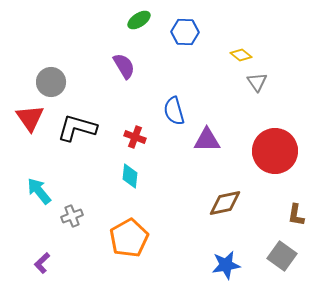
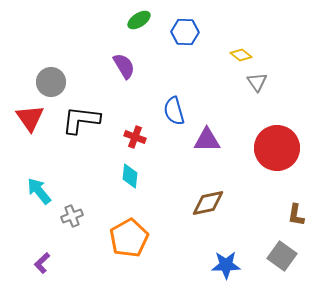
black L-shape: moved 4 px right, 8 px up; rotated 9 degrees counterclockwise
red circle: moved 2 px right, 3 px up
brown diamond: moved 17 px left
blue star: rotated 8 degrees clockwise
